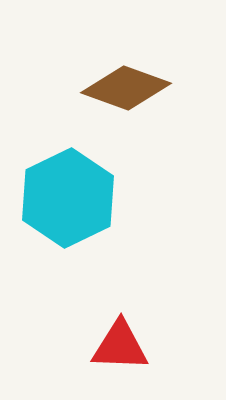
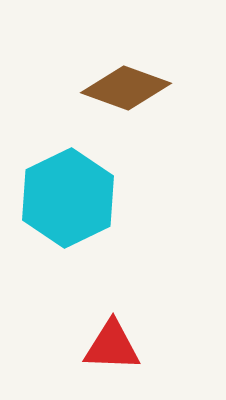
red triangle: moved 8 px left
